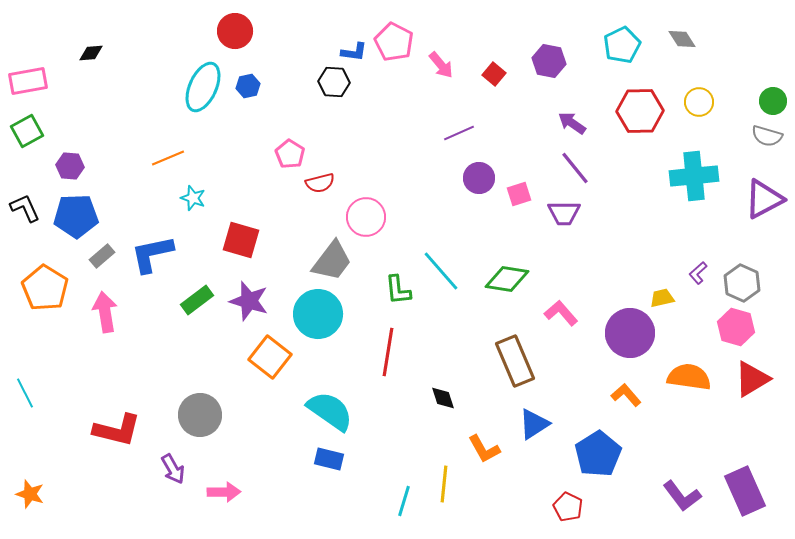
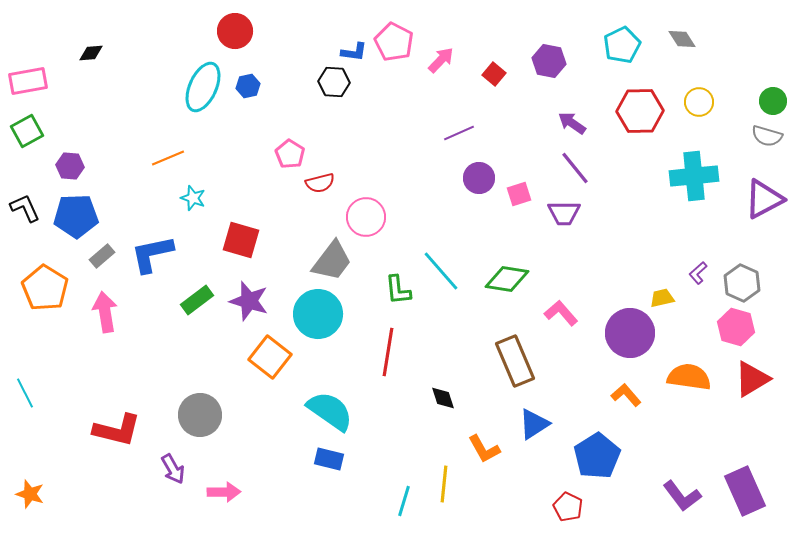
pink arrow at (441, 65): moved 5 px up; rotated 96 degrees counterclockwise
blue pentagon at (598, 454): moved 1 px left, 2 px down
